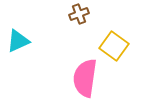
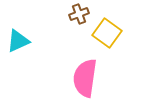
yellow square: moved 7 px left, 13 px up
